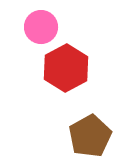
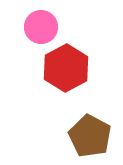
brown pentagon: rotated 15 degrees counterclockwise
